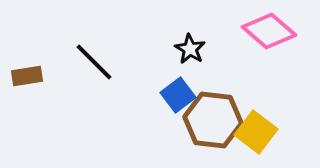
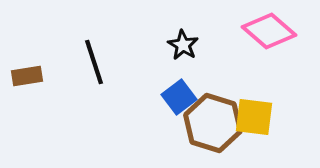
black star: moved 7 px left, 4 px up
black line: rotated 27 degrees clockwise
blue square: moved 1 px right, 2 px down
brown hexagon: moved 3 px down; rotated 10 degrees clockwise
yellow square: moved 2 px left, 15 px up; rotated 30 degrees counterclockwise
